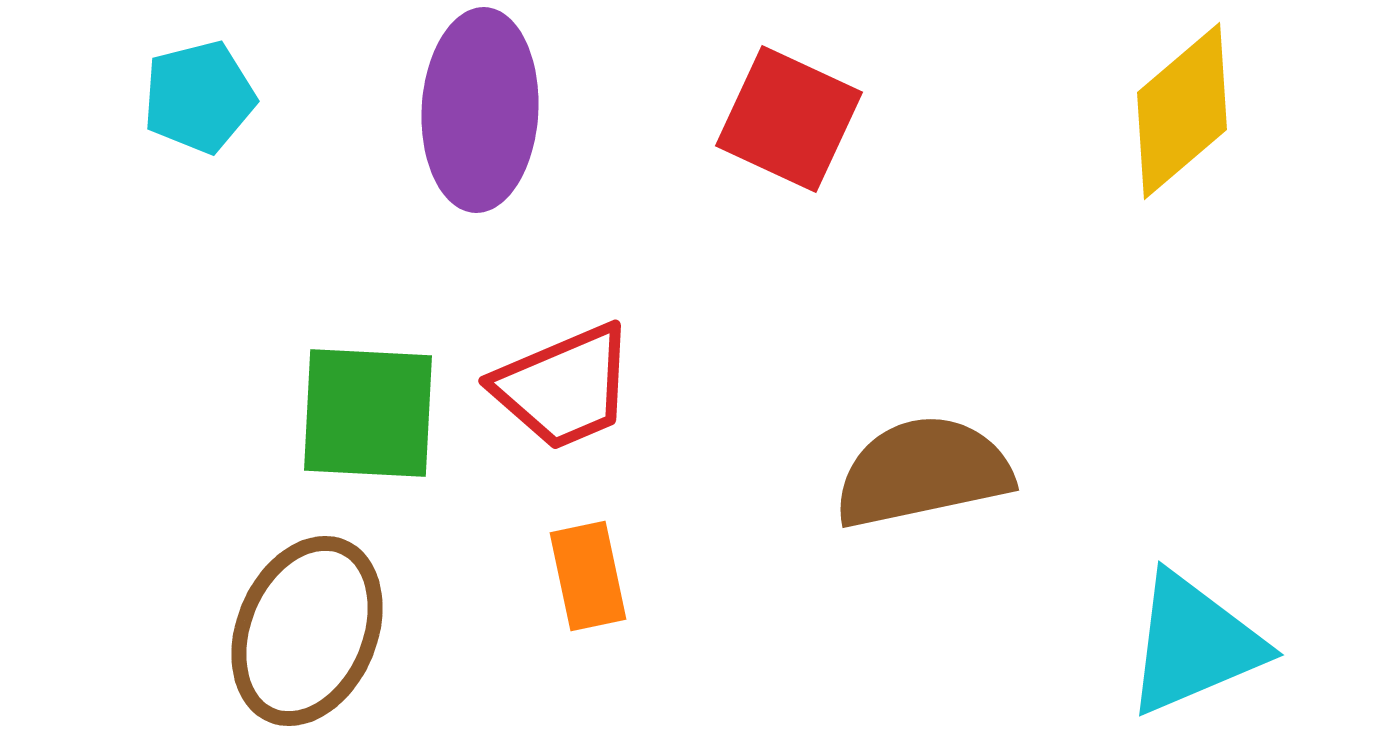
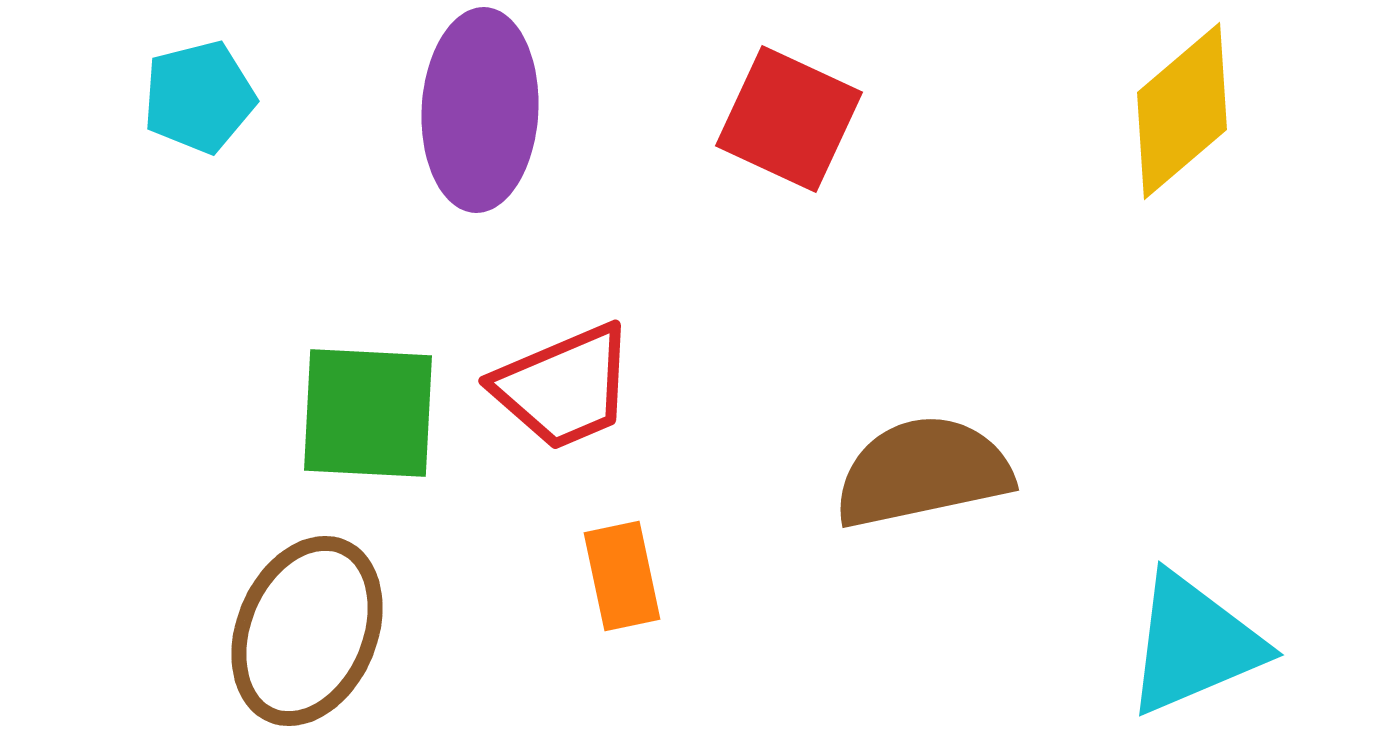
orange rectangle: moved 34 px right
